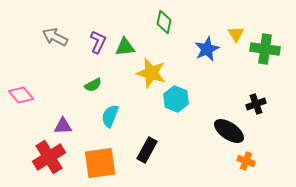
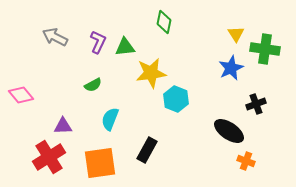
blue star: moved 24 px right, 19 px down
yellow star: rotated 24 degrees counterclockwise
cyan semicircle: moved 3 px down
